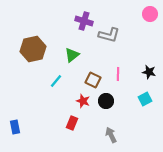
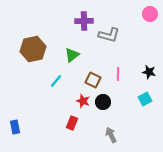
purple cross: rotated 18 degrees counterclockwise
black circle: moved 3 px left, 1 px down
